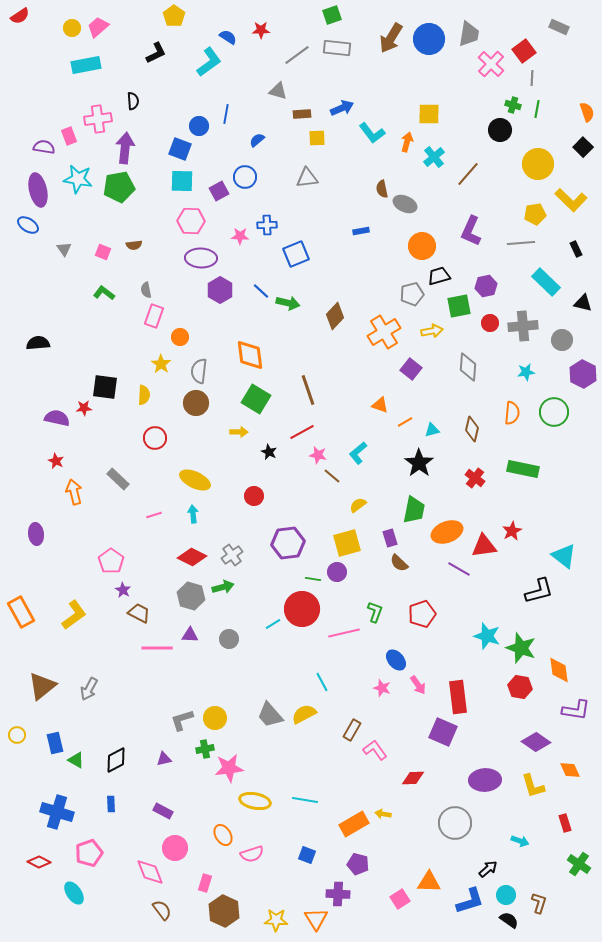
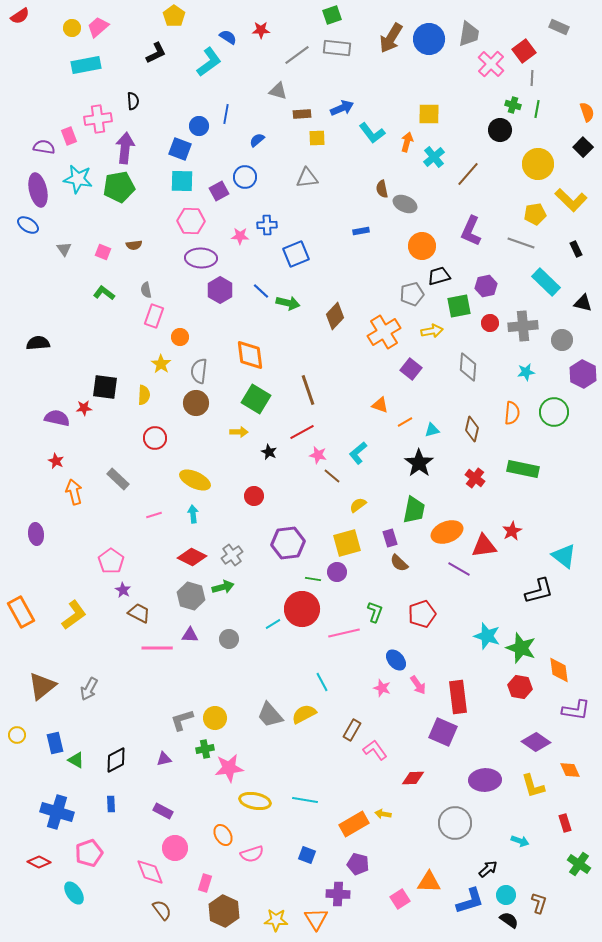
gray line at (521, 243): rotated 24 degrees clockwise
